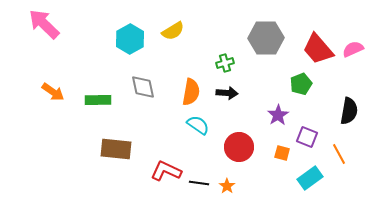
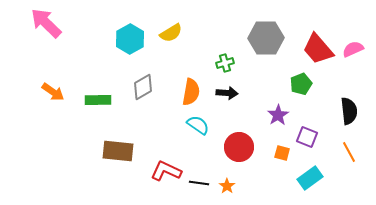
pink arrow: moved 2 px right, 1 px up
yellow semicircle: moved 2 px left, 2 px down
gray diamond: rotated 72 degrees clockwise
black semicircle: rotated 16 degrees counterclockwise
brown rectangle: moved 2 px right, 2 px down
orange line: moved 10 px right, 2 px up
